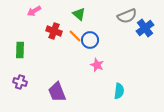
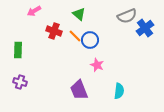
green rectangle: moved 2 px left
purple trapezoid: moved 22 px right, 2 px up
